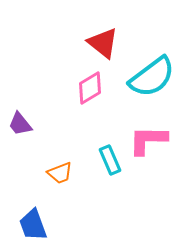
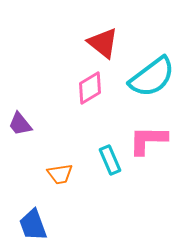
orange trapezoid: moved 1 px down; rotated 12 degrees clockwise
